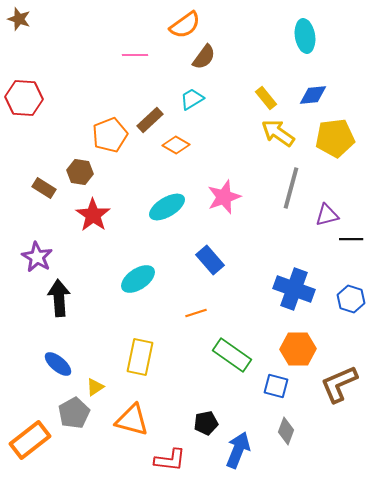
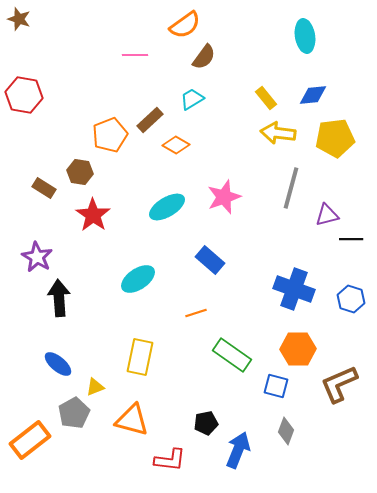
red hexagon at (24, 98): moved 3 px up; rotated 6 degrees clockwise
yellow arrow at (278, 133): rotated 28 degrees counterclockwise
blue rectangle at (210, 260): rotated 8 degrees counterclockwise
yellow triangle at (95, 387): rotated 12 degrees clockwise
